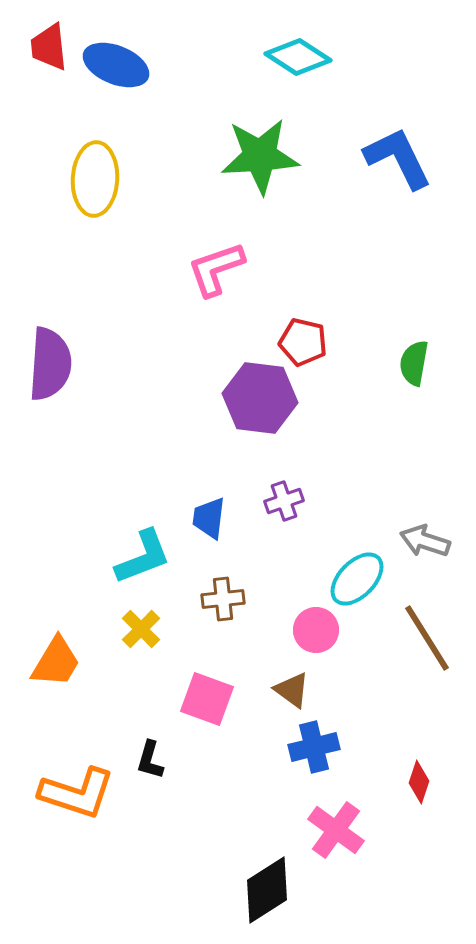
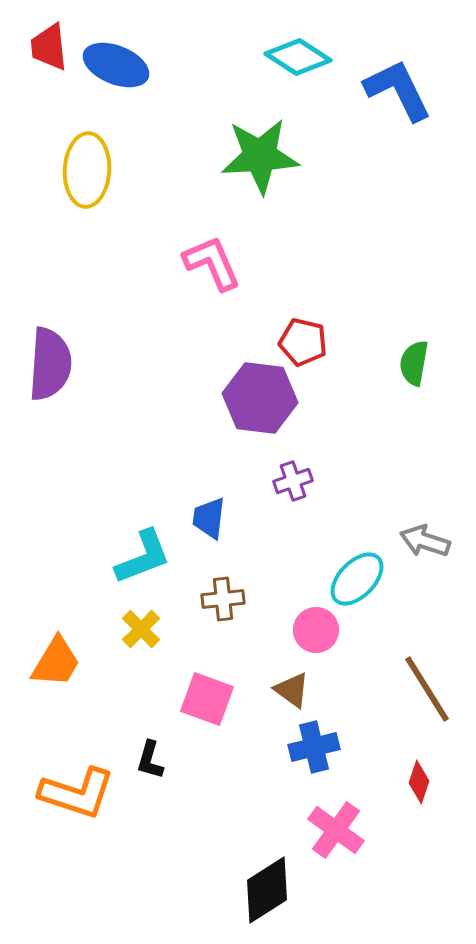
blue L-shape: moved 68 px up
yellow ellipse: moved 8 px left, 9 px up
pink L-shape: moved 4 px left, 6 px up; rotated 86 degrees clockwise
purple cross: moved 9 px right, 20 px up
brown line: moved 51 px down
